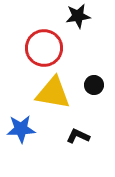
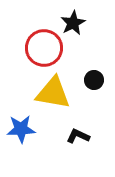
black star: moved 5 px left, 7 px down; rotated 20 degrees counterclockwise
black circle: moved 5 px up
